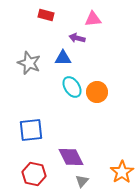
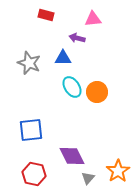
purple diamond: moved 1 px right, 1 px up
orange star: moved 4 px left, 1 px up
gray triangle: moved 6 px right, 3 px up
